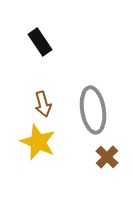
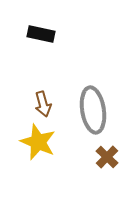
black rectangle: moved 1 px right, 8 px up; rotated 44 degrees counterclockwise
